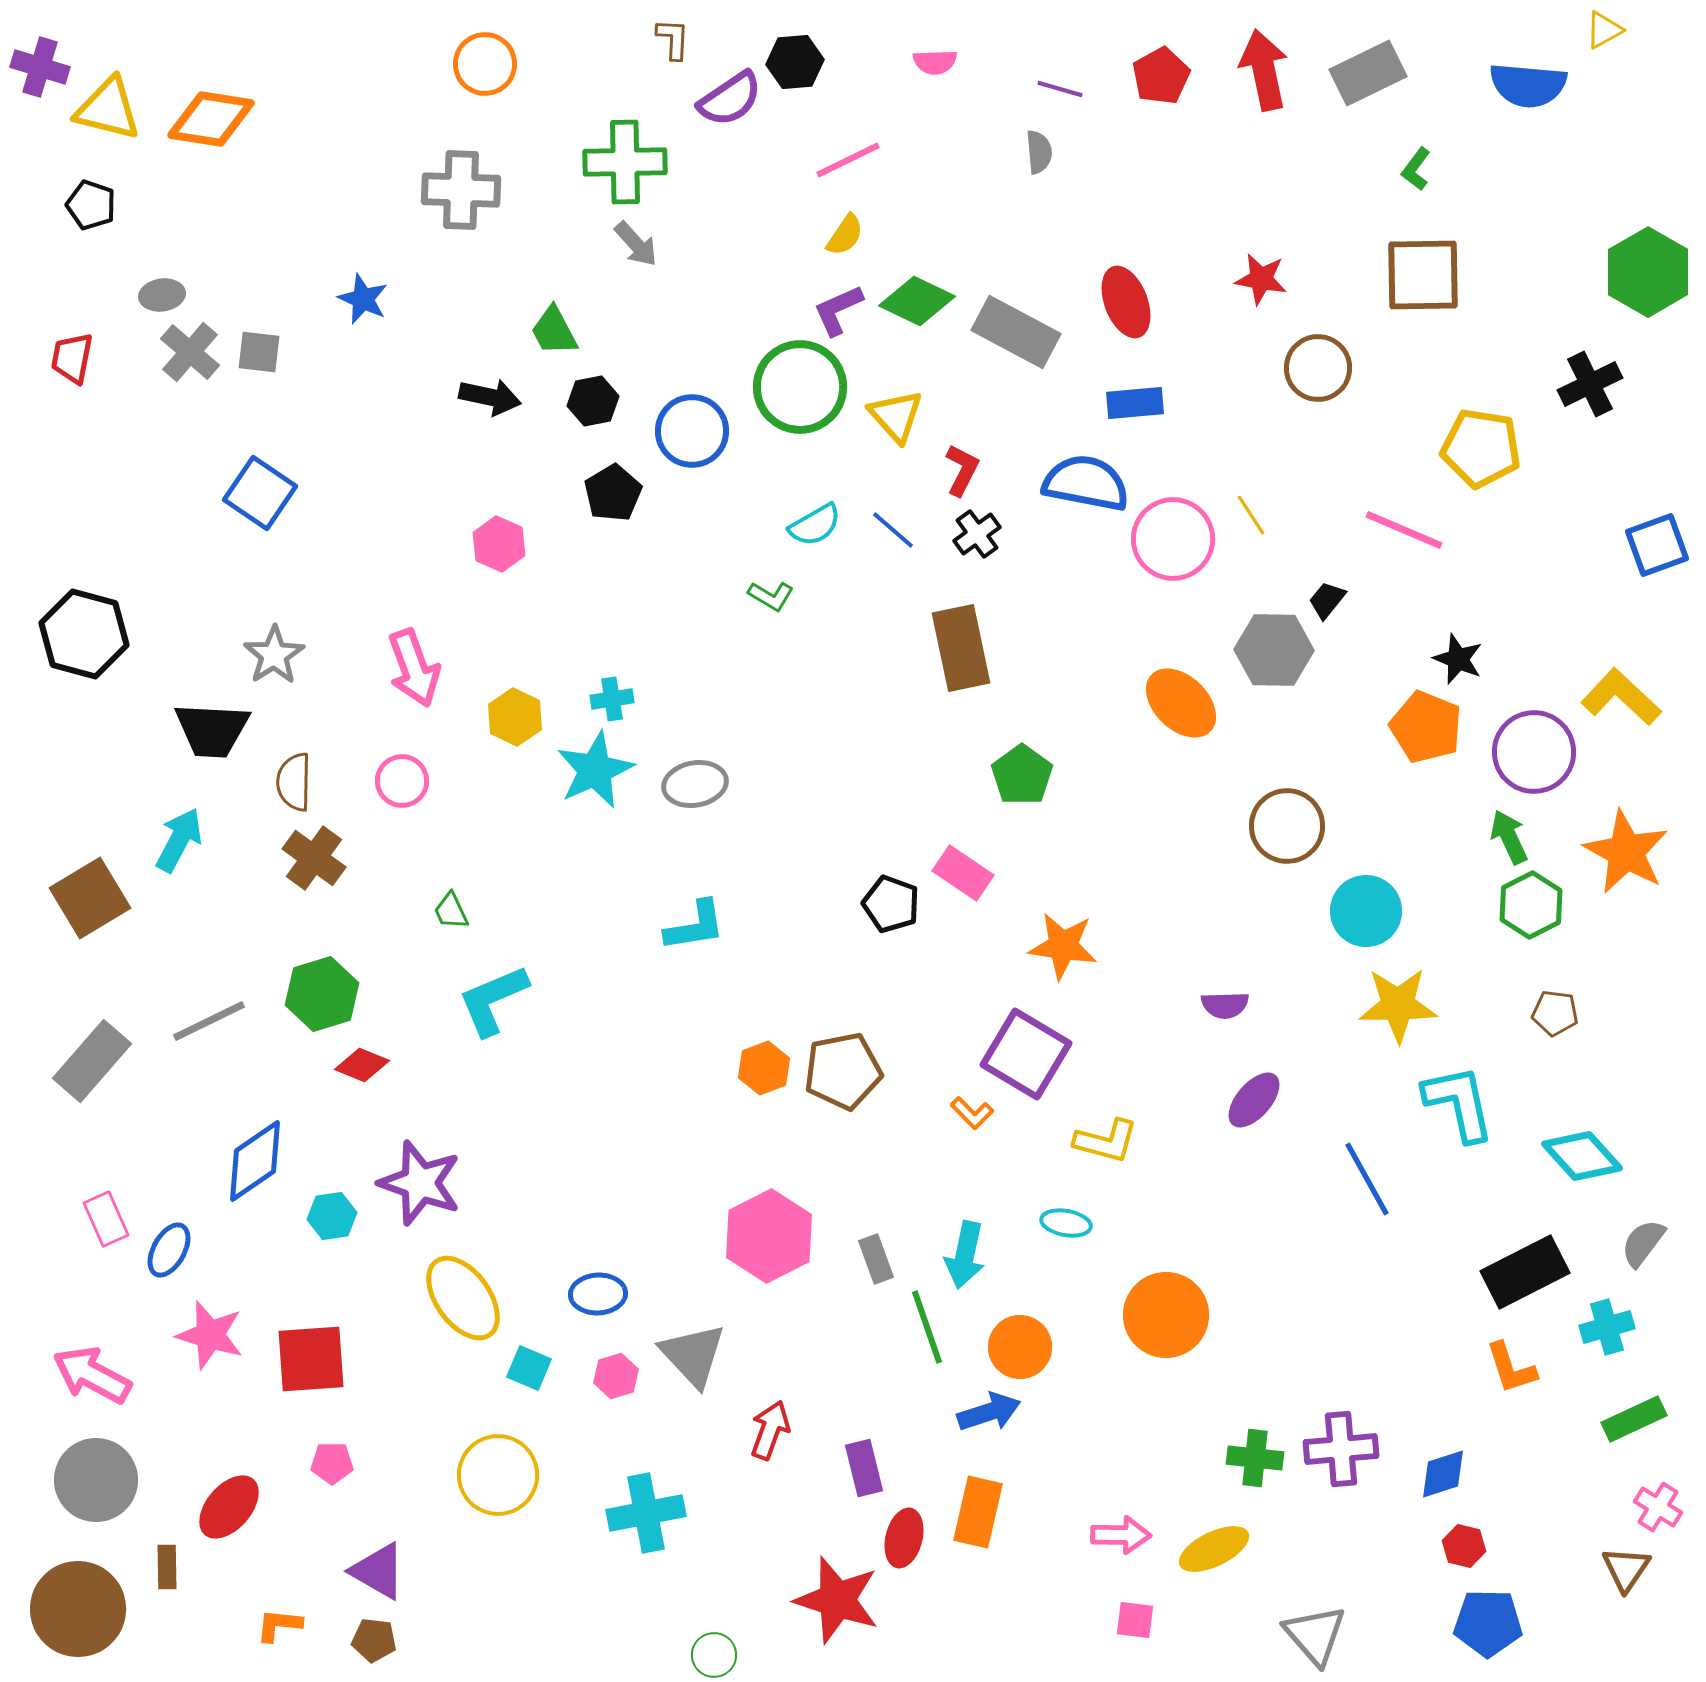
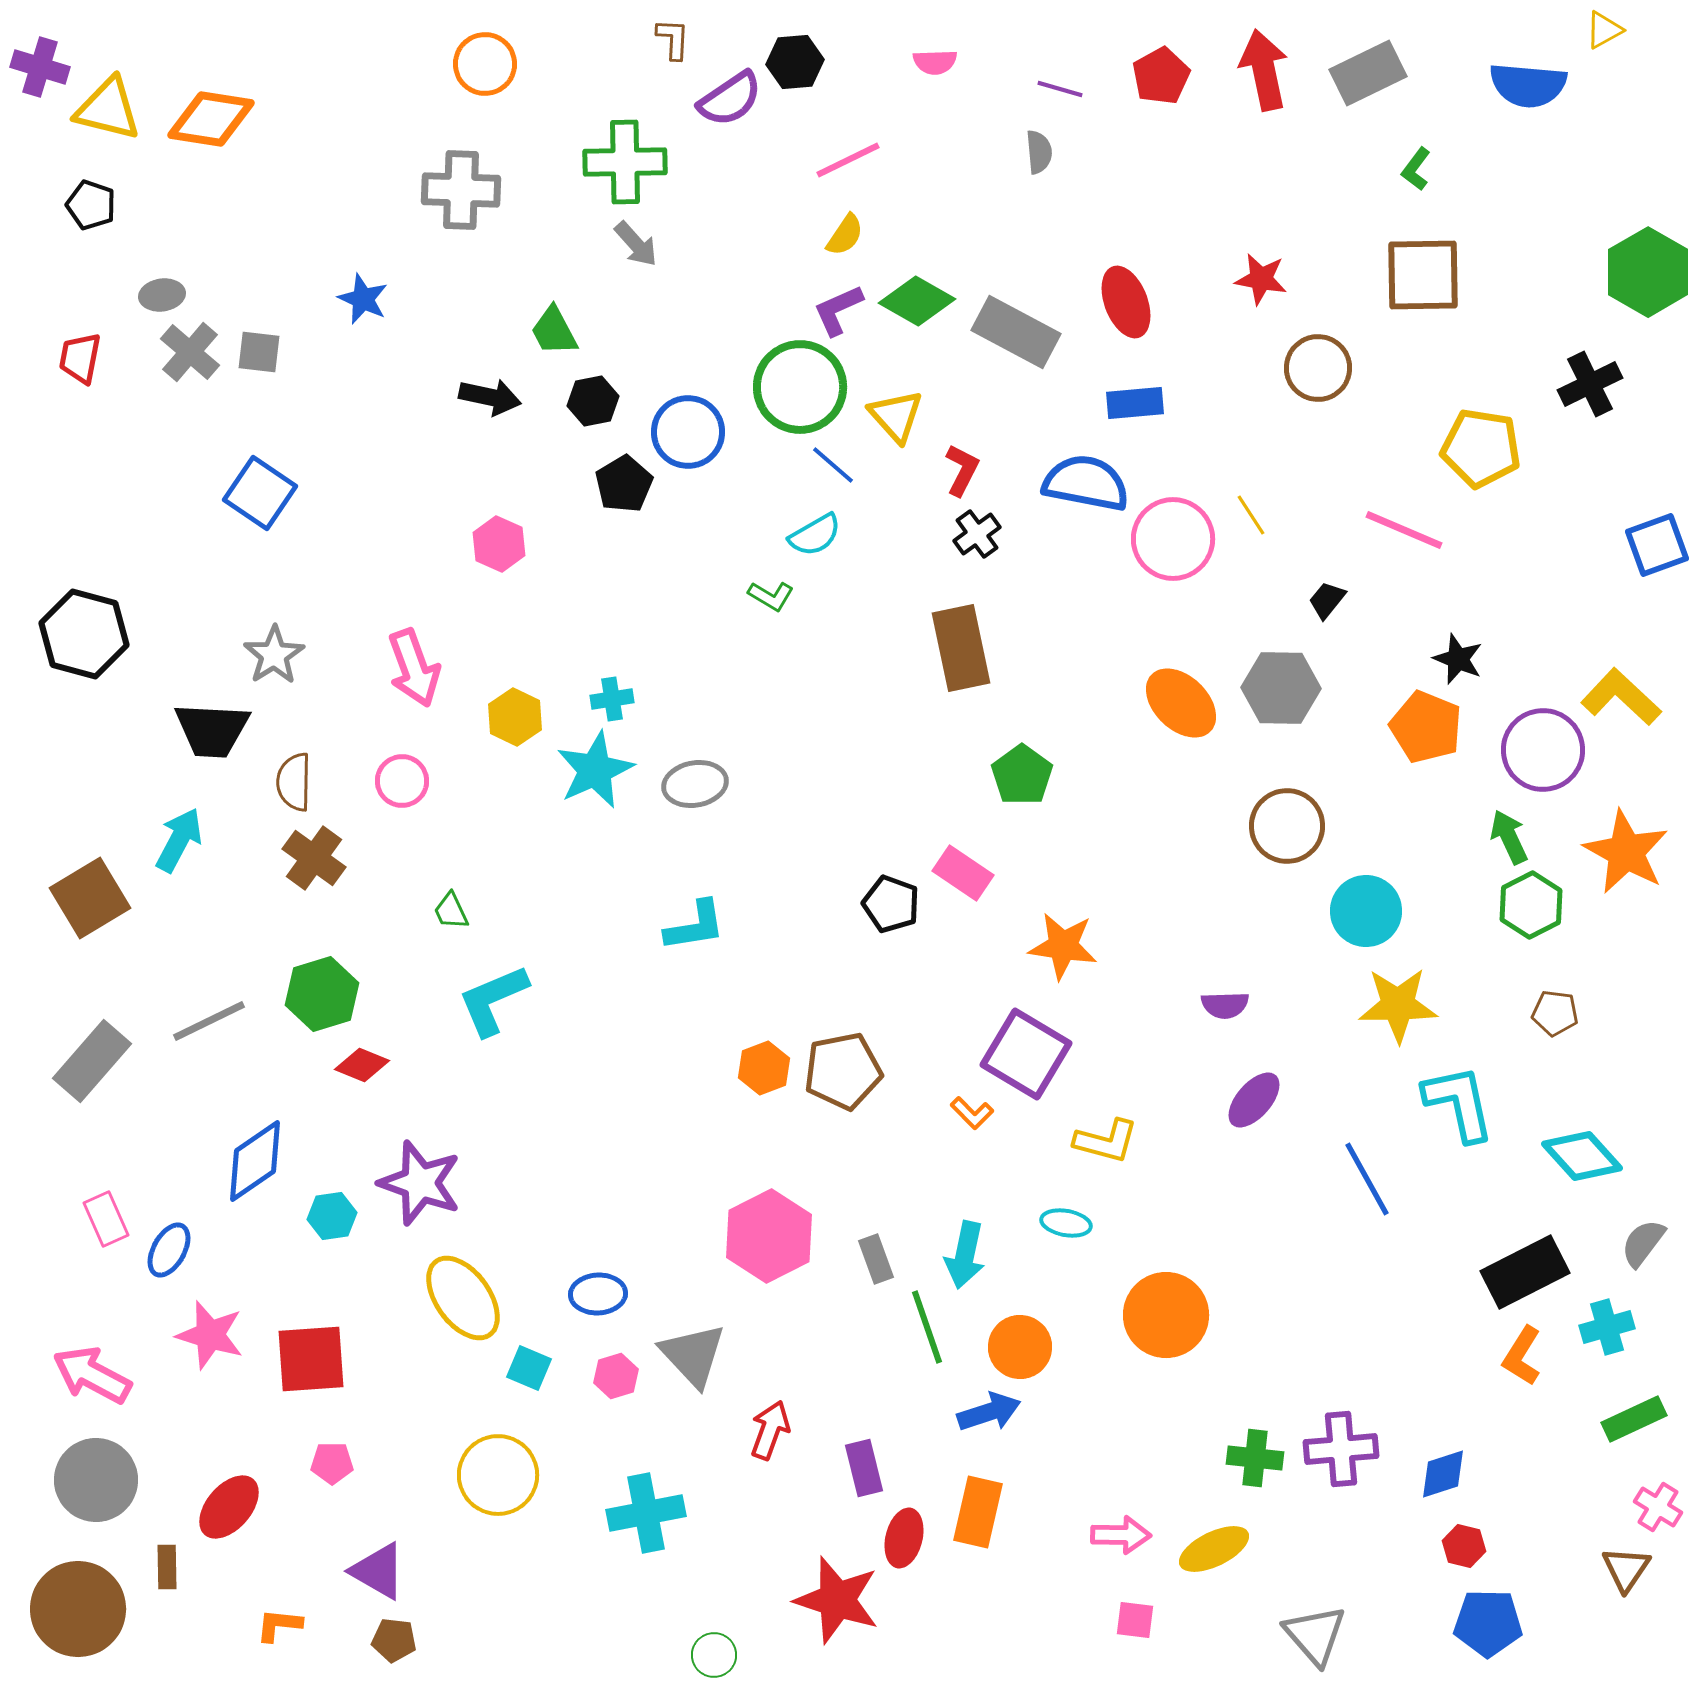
green diamond at (917, 301): rotated 4 degrees clockwise
red trapezoid at (72, 358): moved 8 px right
blue circle at (692, 431): moved 4 px left, 1 px down
black pentagon at (613, 493): moved 11 px right, 9 px up
cyan semicircle at (815, 525): moved 10 px down
blue line at (893, 530): moved 60 px left, 65 px up
gray hexagon at (1274, 650): moved 7 px right, 38 px down
purple circle at (1534, 752): moved 9 px right, 2 px up
orange L-shape at (1511, 1368): moved 11 px right, 12 px up; rotated 50 degrees clockwise
brown pentagon at (374, 1640): moved 20 px right
